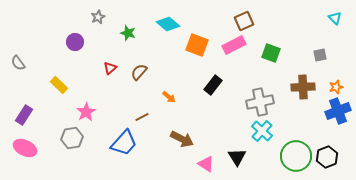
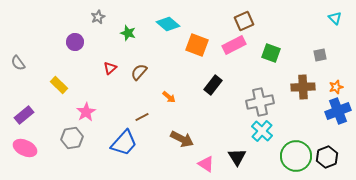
purple rectangle: rotated 18 degrees clockwise
